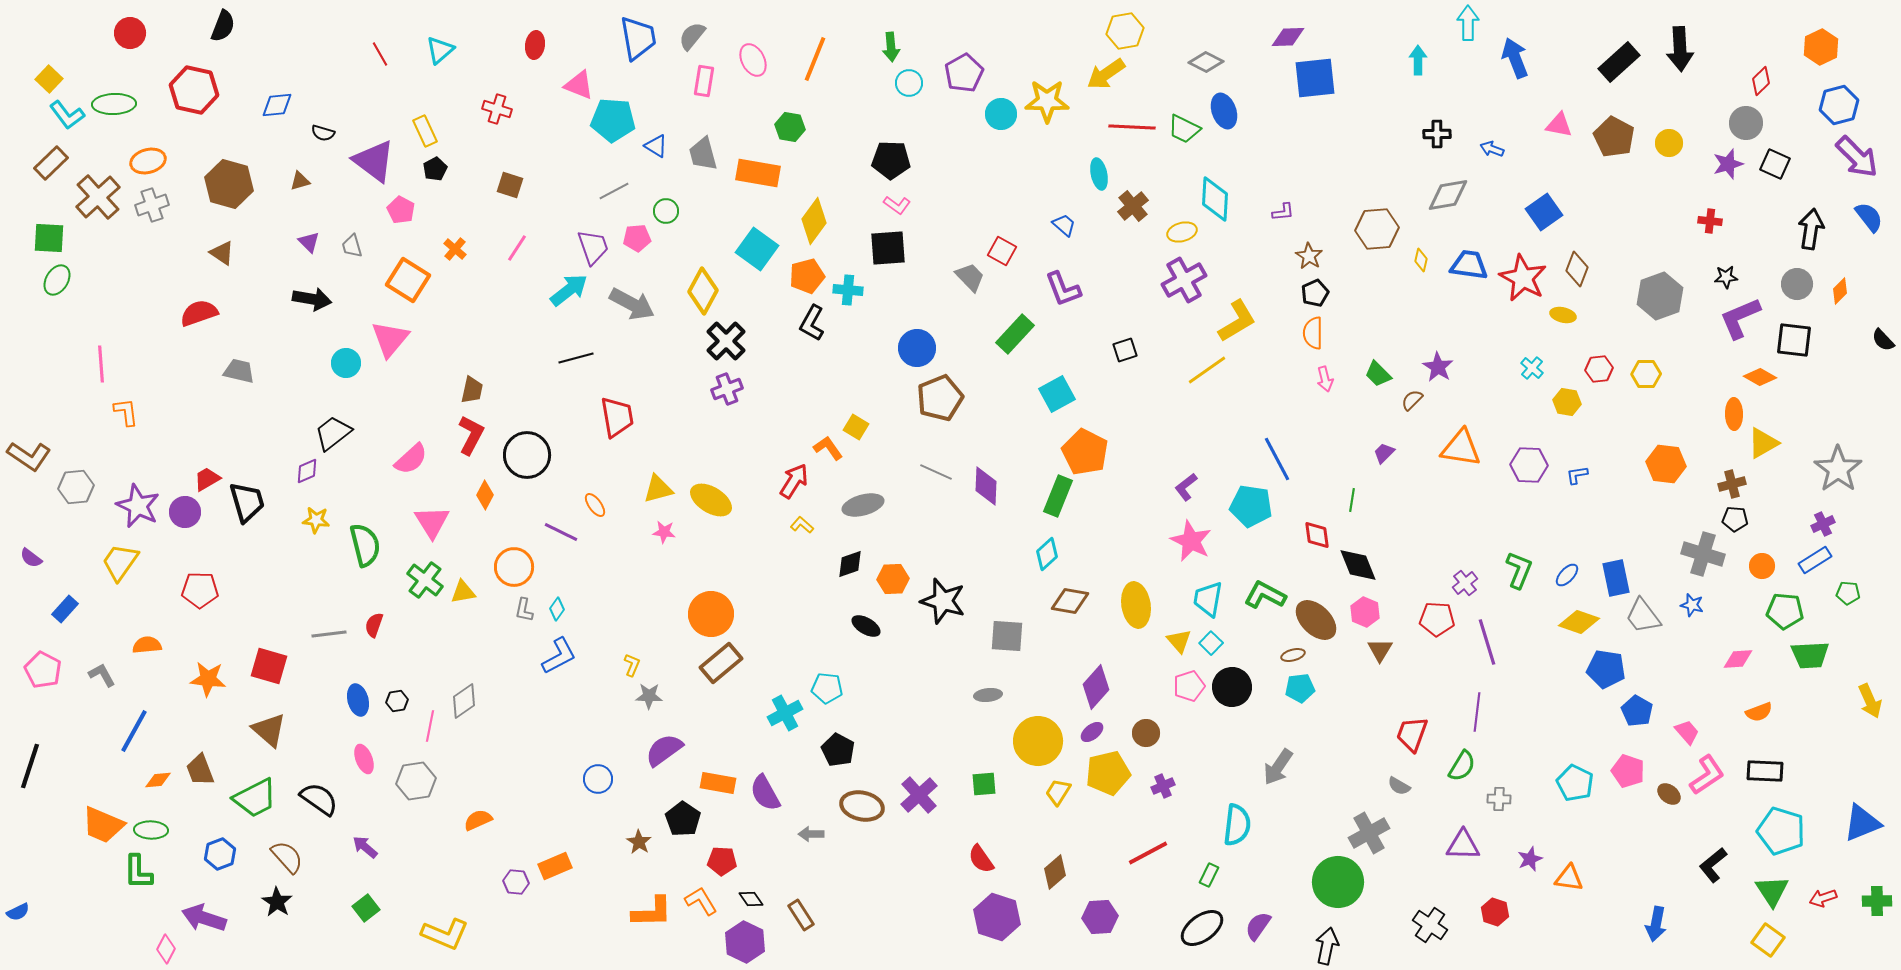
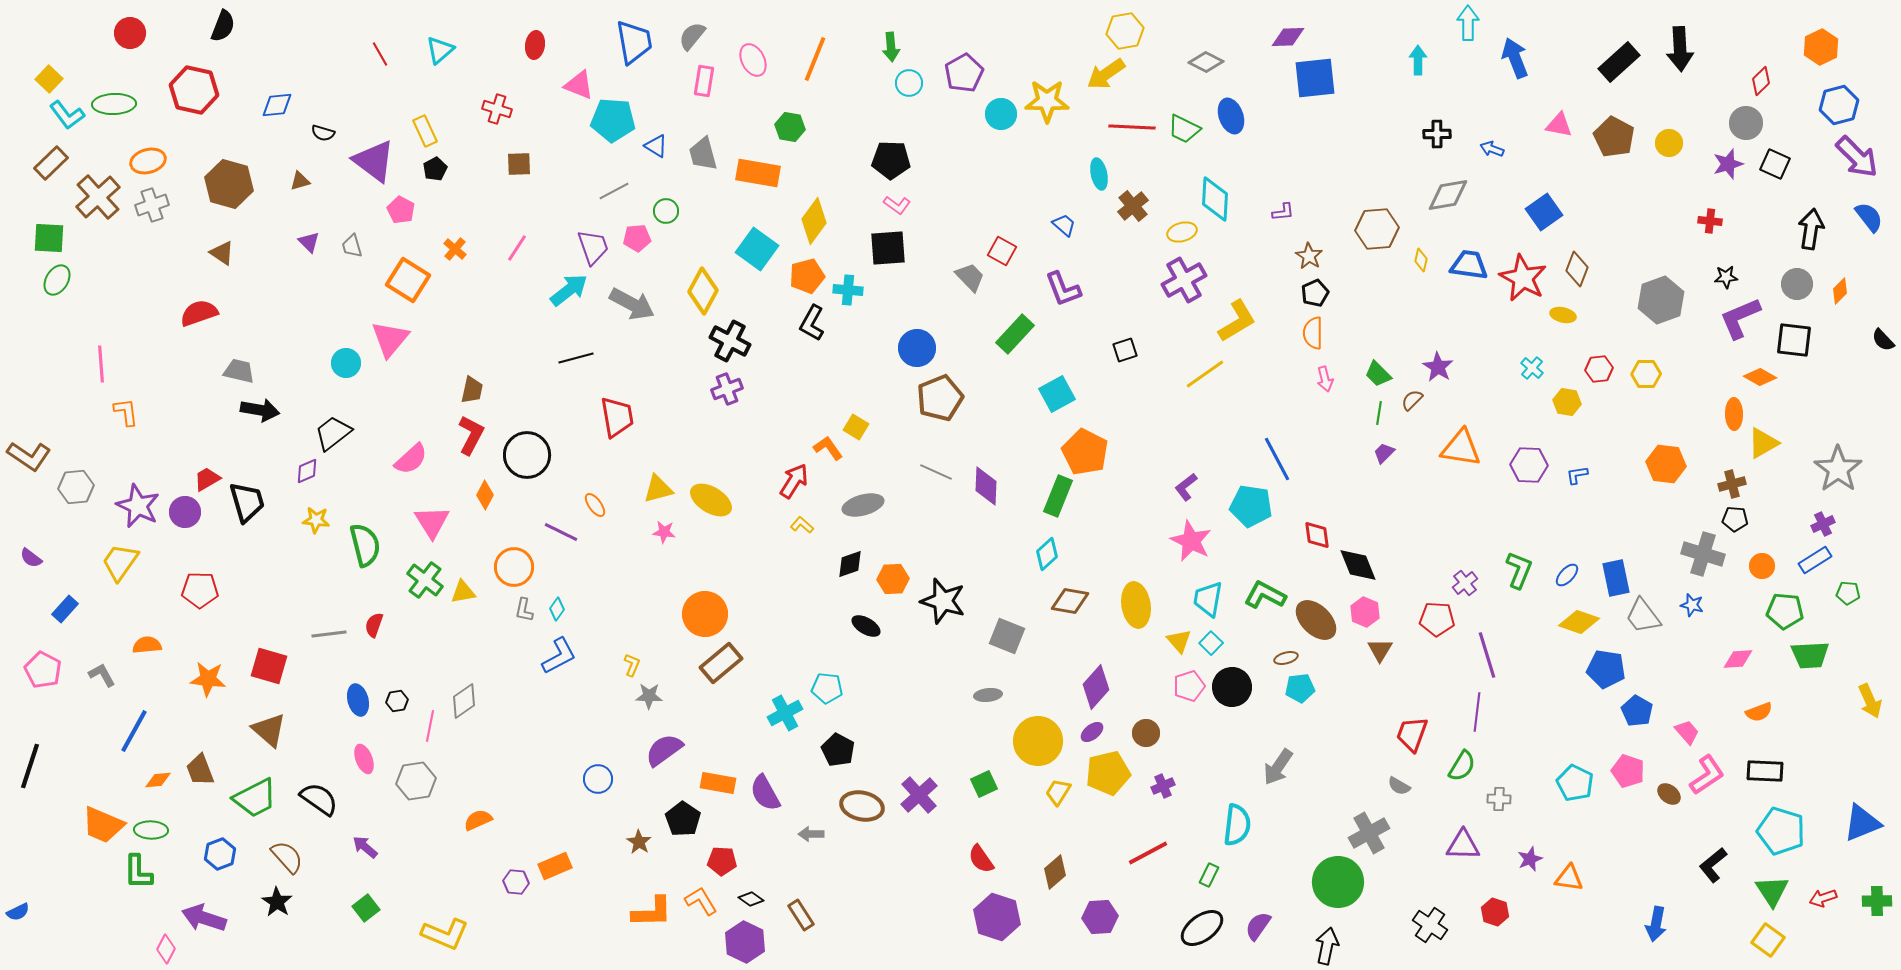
blue trapezoid at (638, 38): moved 4 px left, 4 px down
blue ellipse at (1224, 111): moved 7 px right, 5 px down
brown square at (510, 185): moved 9 px right, 21 px up; rotated 20 degrees counterclockwise
gray hexagon at (1660, 296): moved 1 px right, 4 px down
black arrow at (312, 299): moved 52 px left, 111 px down
black cross at (726, 341): moved 4 px right; rotated 18 degrees counterclockwise
yellow line at (1207, 370): moved 2 px left, 4 px down
green line at (1352, 500): moved 27 px right, 87 px up
orange circle at (711, 614): moved 6 px left
gray square at (1007, 636): rotated 18 degrees clockwise
purple line at (1487, 642): moved 13 px down
brown ellipse at (1293, 655): moved 7 px left, 3 px down
green square at (984, 784): rotated 20 degrees counterclockwise
black diamond at (751, 899): rotated 20 degrees counterclockwise
